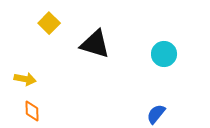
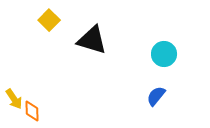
yellow square: moved 3 px up
black triangle: moved 3 px left, 4 px up
yellow arrow: moved 11 px left, 20 px down; rotated 45 degrees clockwise
blue semicircle: moved 18 px up
